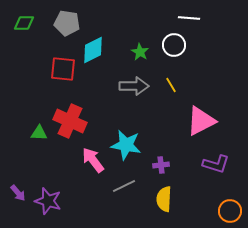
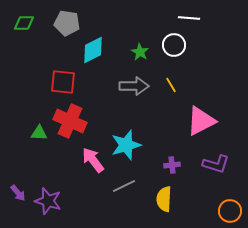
red square: moved 13 px down
cyan star: rotated 28 degrees counterclockwise
purple cross: moved 11 px right
